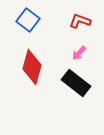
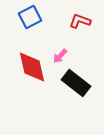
blue square: moved 2 px right, 3 px up; rotated 25 degrees clockwise
pink arrow: moved 19 px left, 3 px down
red diamond: rotated 28 degrees counterclockwise
